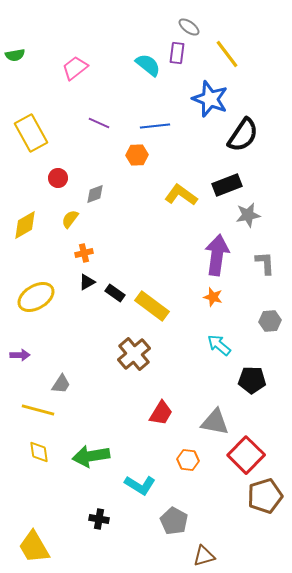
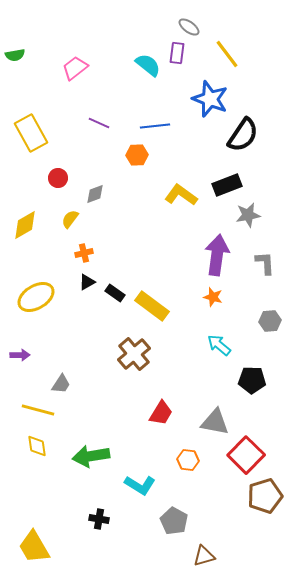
yellow diamond at (39, 452): moved 2 px left, 6 px up
